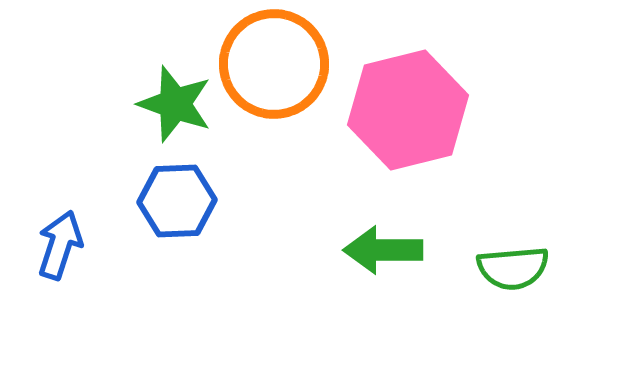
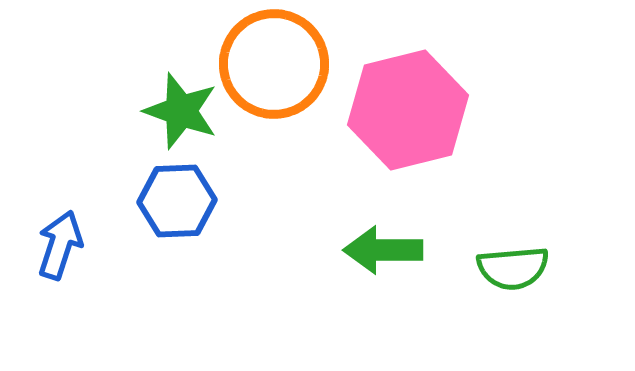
green star: moved 6 px right, 7 px down
